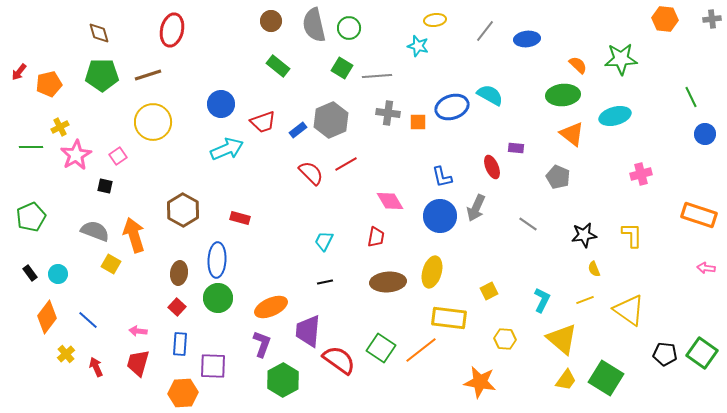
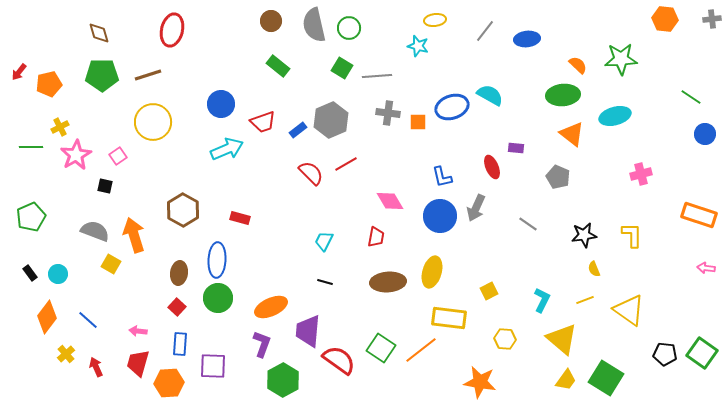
green line at (691, 97): rotated 30 degrees counterclockwise
black line at (325, 282): rotated 28 degrees clockwise
orange hexagon at (183, 393): moved 14 px left, 10 px up
